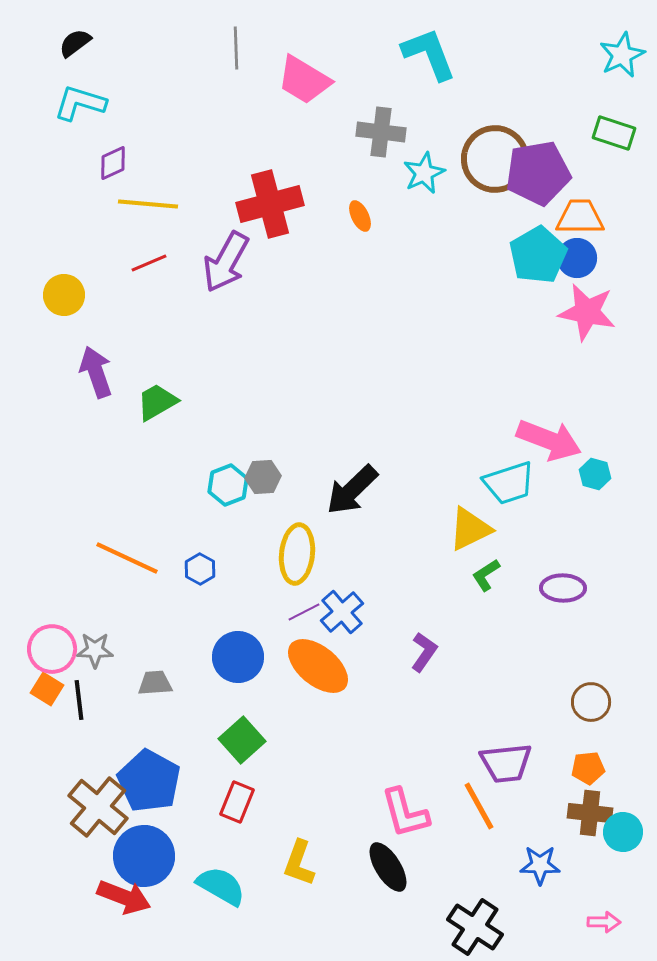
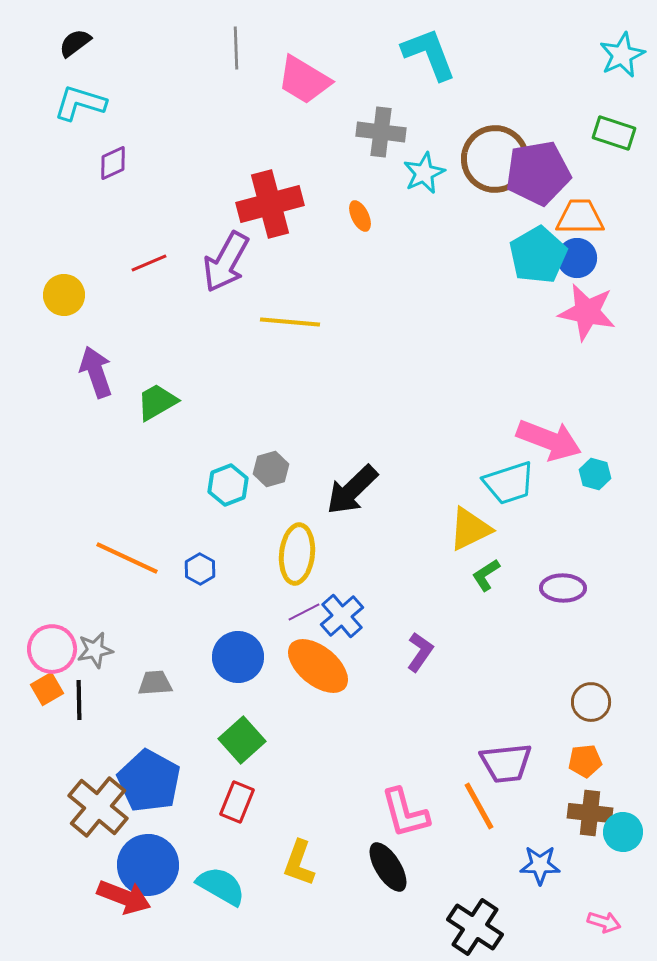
yellow line at (148, 204): moved 142 px right, 118 px down
gray hexagon at (263, 477): moved 8 px right, 8 px up; rotated 12 degrees counterclockwise
blue cross at (342, 612): moved 4 px down
gray star at (95, 650): rotated 12 degrees counterclockwise
purple L-shape at (424, 652): moved 4 px left
orange square at (47, 689): rotated 28 degrees clockwise
black line at (79, 700): rotated 6 degrees clockwise
orange pentagon at (588, 768): moved 3 px left, 7 px up
blue circle at (144, 856): moved 4 px right, 9 px down
pink arrow at (604, 922): rotated 16 degrees clockwise
